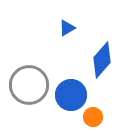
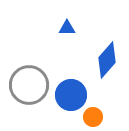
blue triangle: rotated 30 degrees clockwise
blue diamond: moved 5 px right
